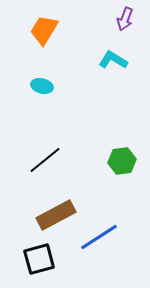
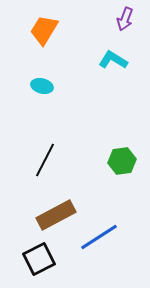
black line: rotated 24 degrees counterclockwise
black square: rotated 12 degrees counterclockwise
